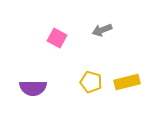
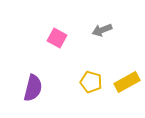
yellow rectangle: rotated 15 degrees counterclockwise
purple semicircle: rotated 76 degrees counterclockwise
